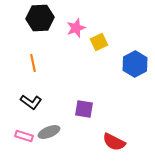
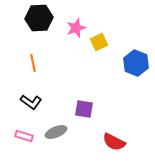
black hexagon: moved 1 px left
blue hexagon: moved 1 px right, 1 px up; rotated 10 degrees counterclockwise
gray ellipse: moved 7 px right
